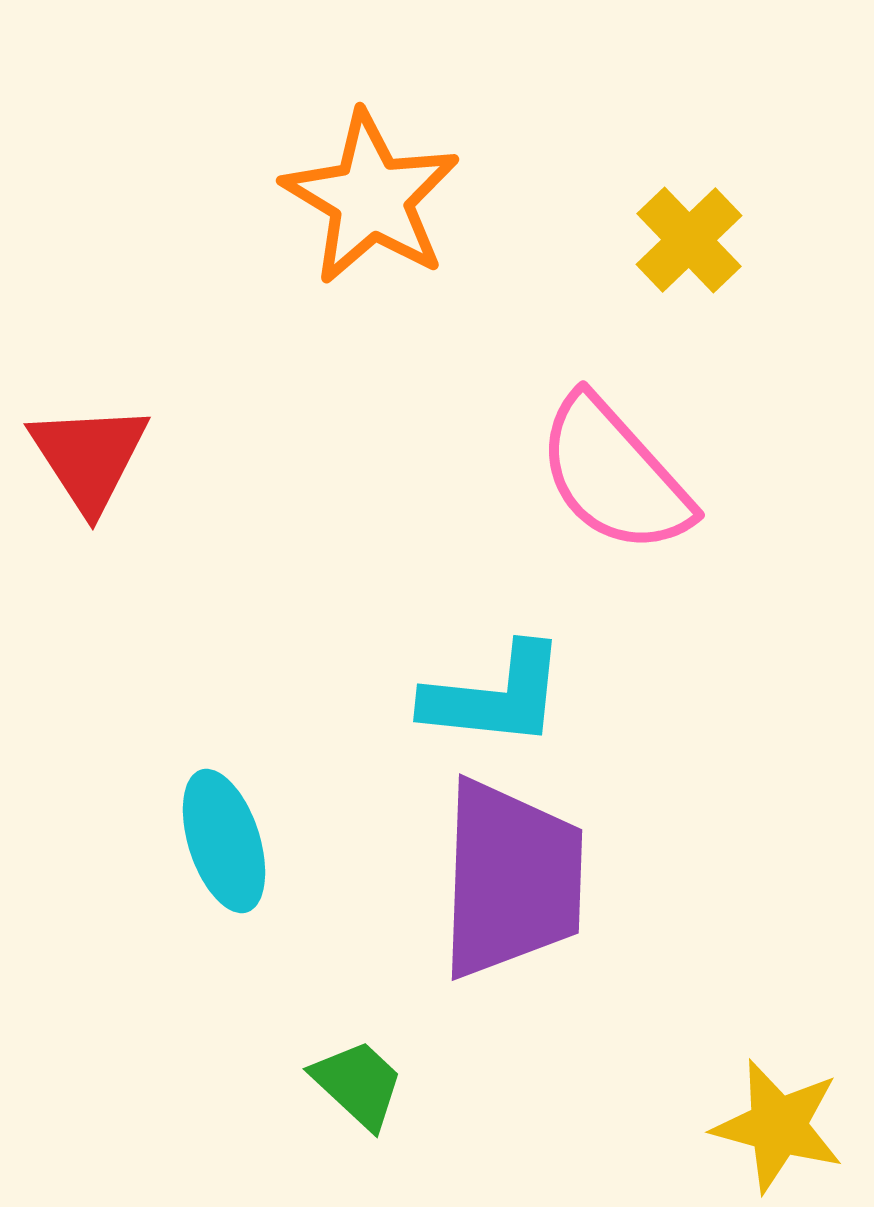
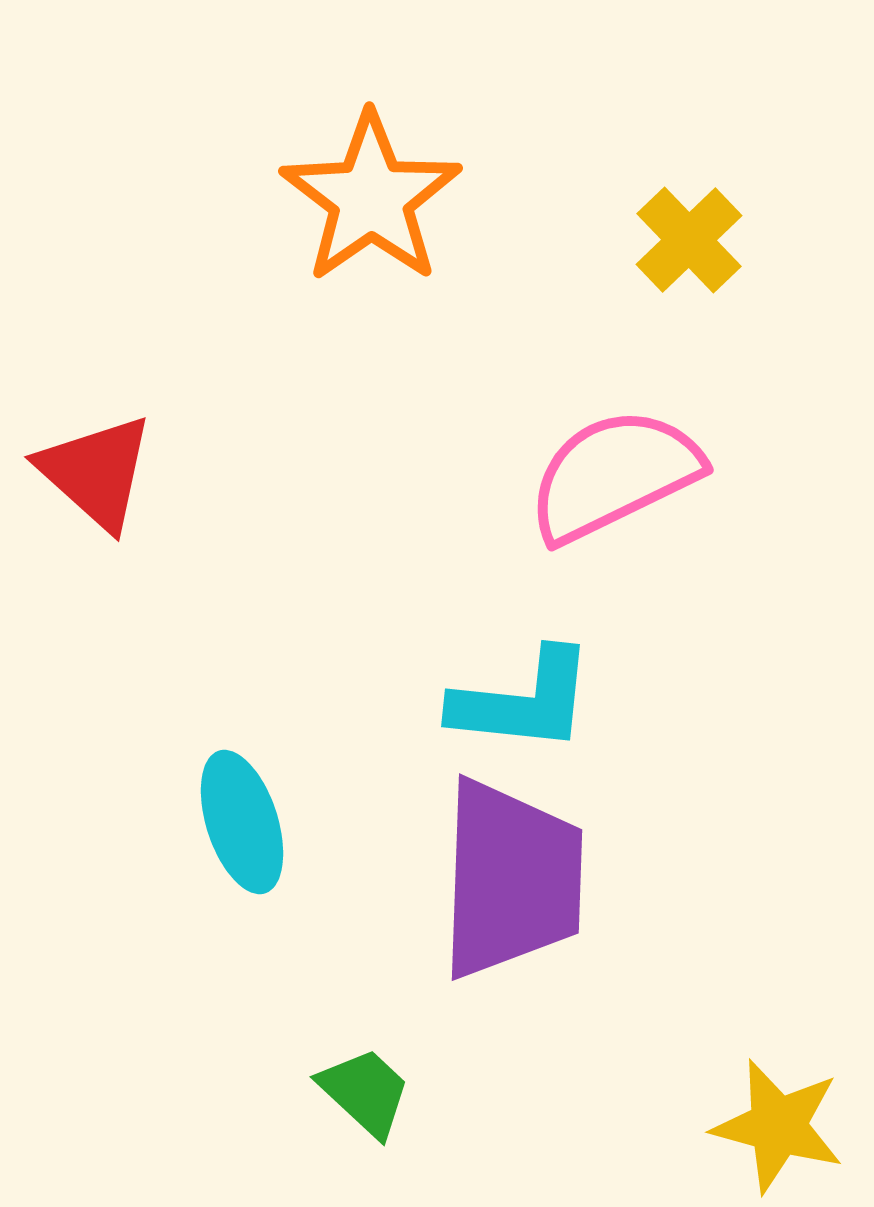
orange star: rotated 6 degrees clockwise
red triangle: moved 7 px right, 15 px down; rotated 15 degrees counterclockwise
pink semicircle: rotated 106 degrees clockwise
cyan L-shape: moved 28 px right, 5 px down
cyan ellipse: moved 18 px right, 19 px up
green trapezoid: moved 7 px right, 8 px down
